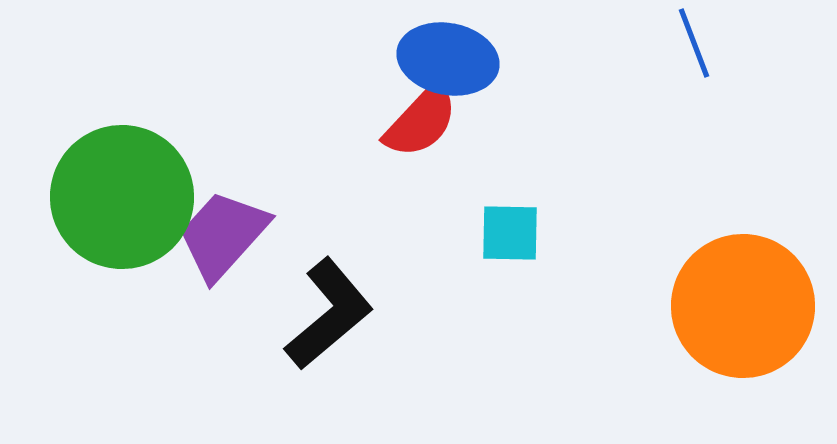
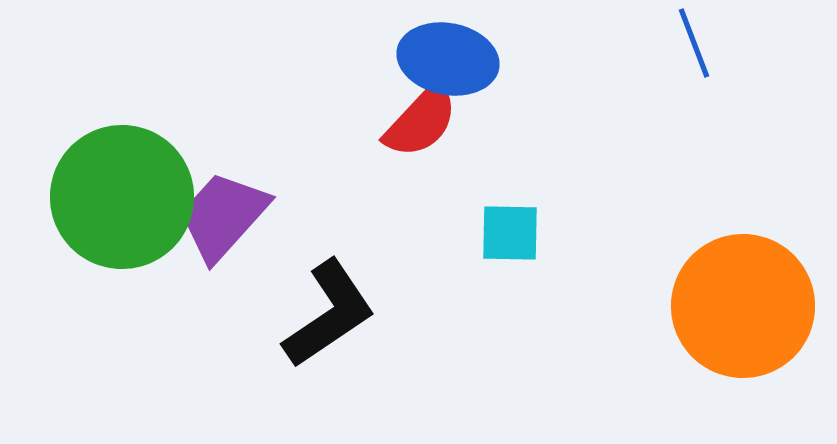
purple trapezoid: moved 19 px up
black L-shape: rotated 6 degrees clockwise
